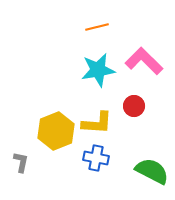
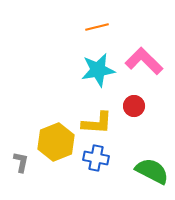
yellow hexagon: moved 11 px down
